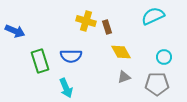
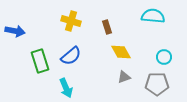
cyan semicircle: rotated 30 degrees clockwise
yellow cross: moved 15 px left
blue arrow: rotated 12 degrees counterclockwise
blue semicircle: rotated 40 degrees counterclockwise
